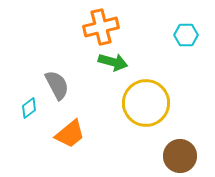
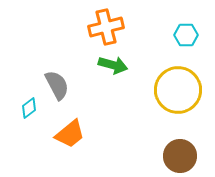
orange cross: moved 5 px right
green arrow: moved 3 px down
yellow circle: moved 32 px right, 13 px up
